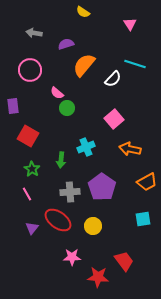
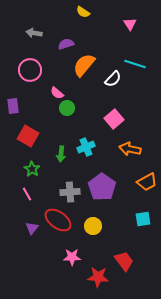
green arrow: moved 6 px up
